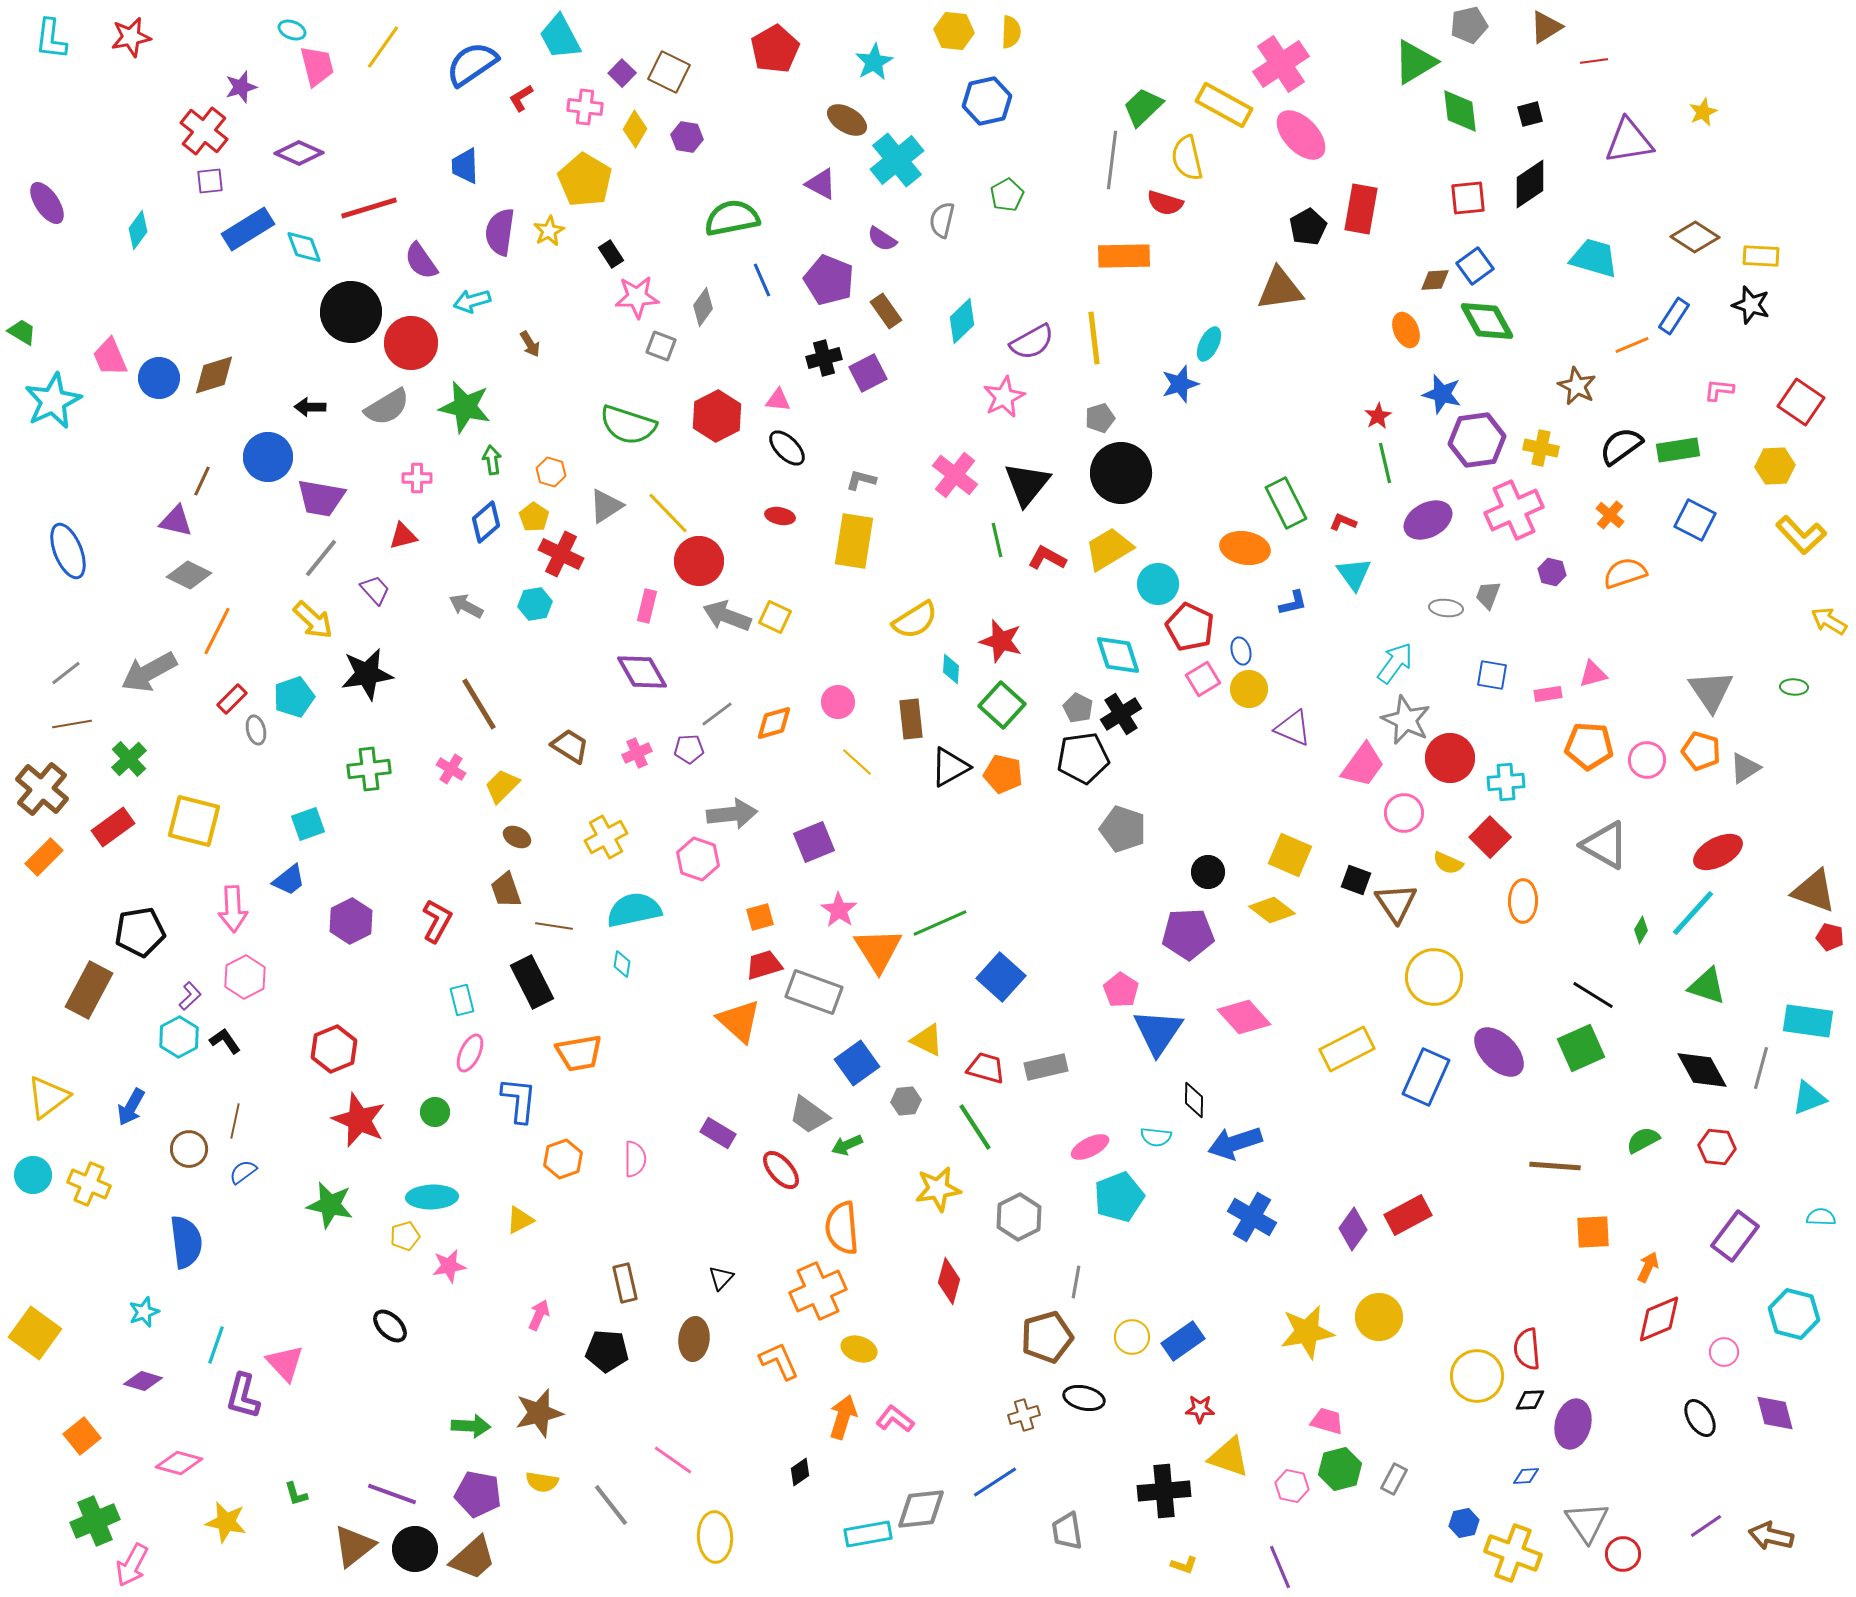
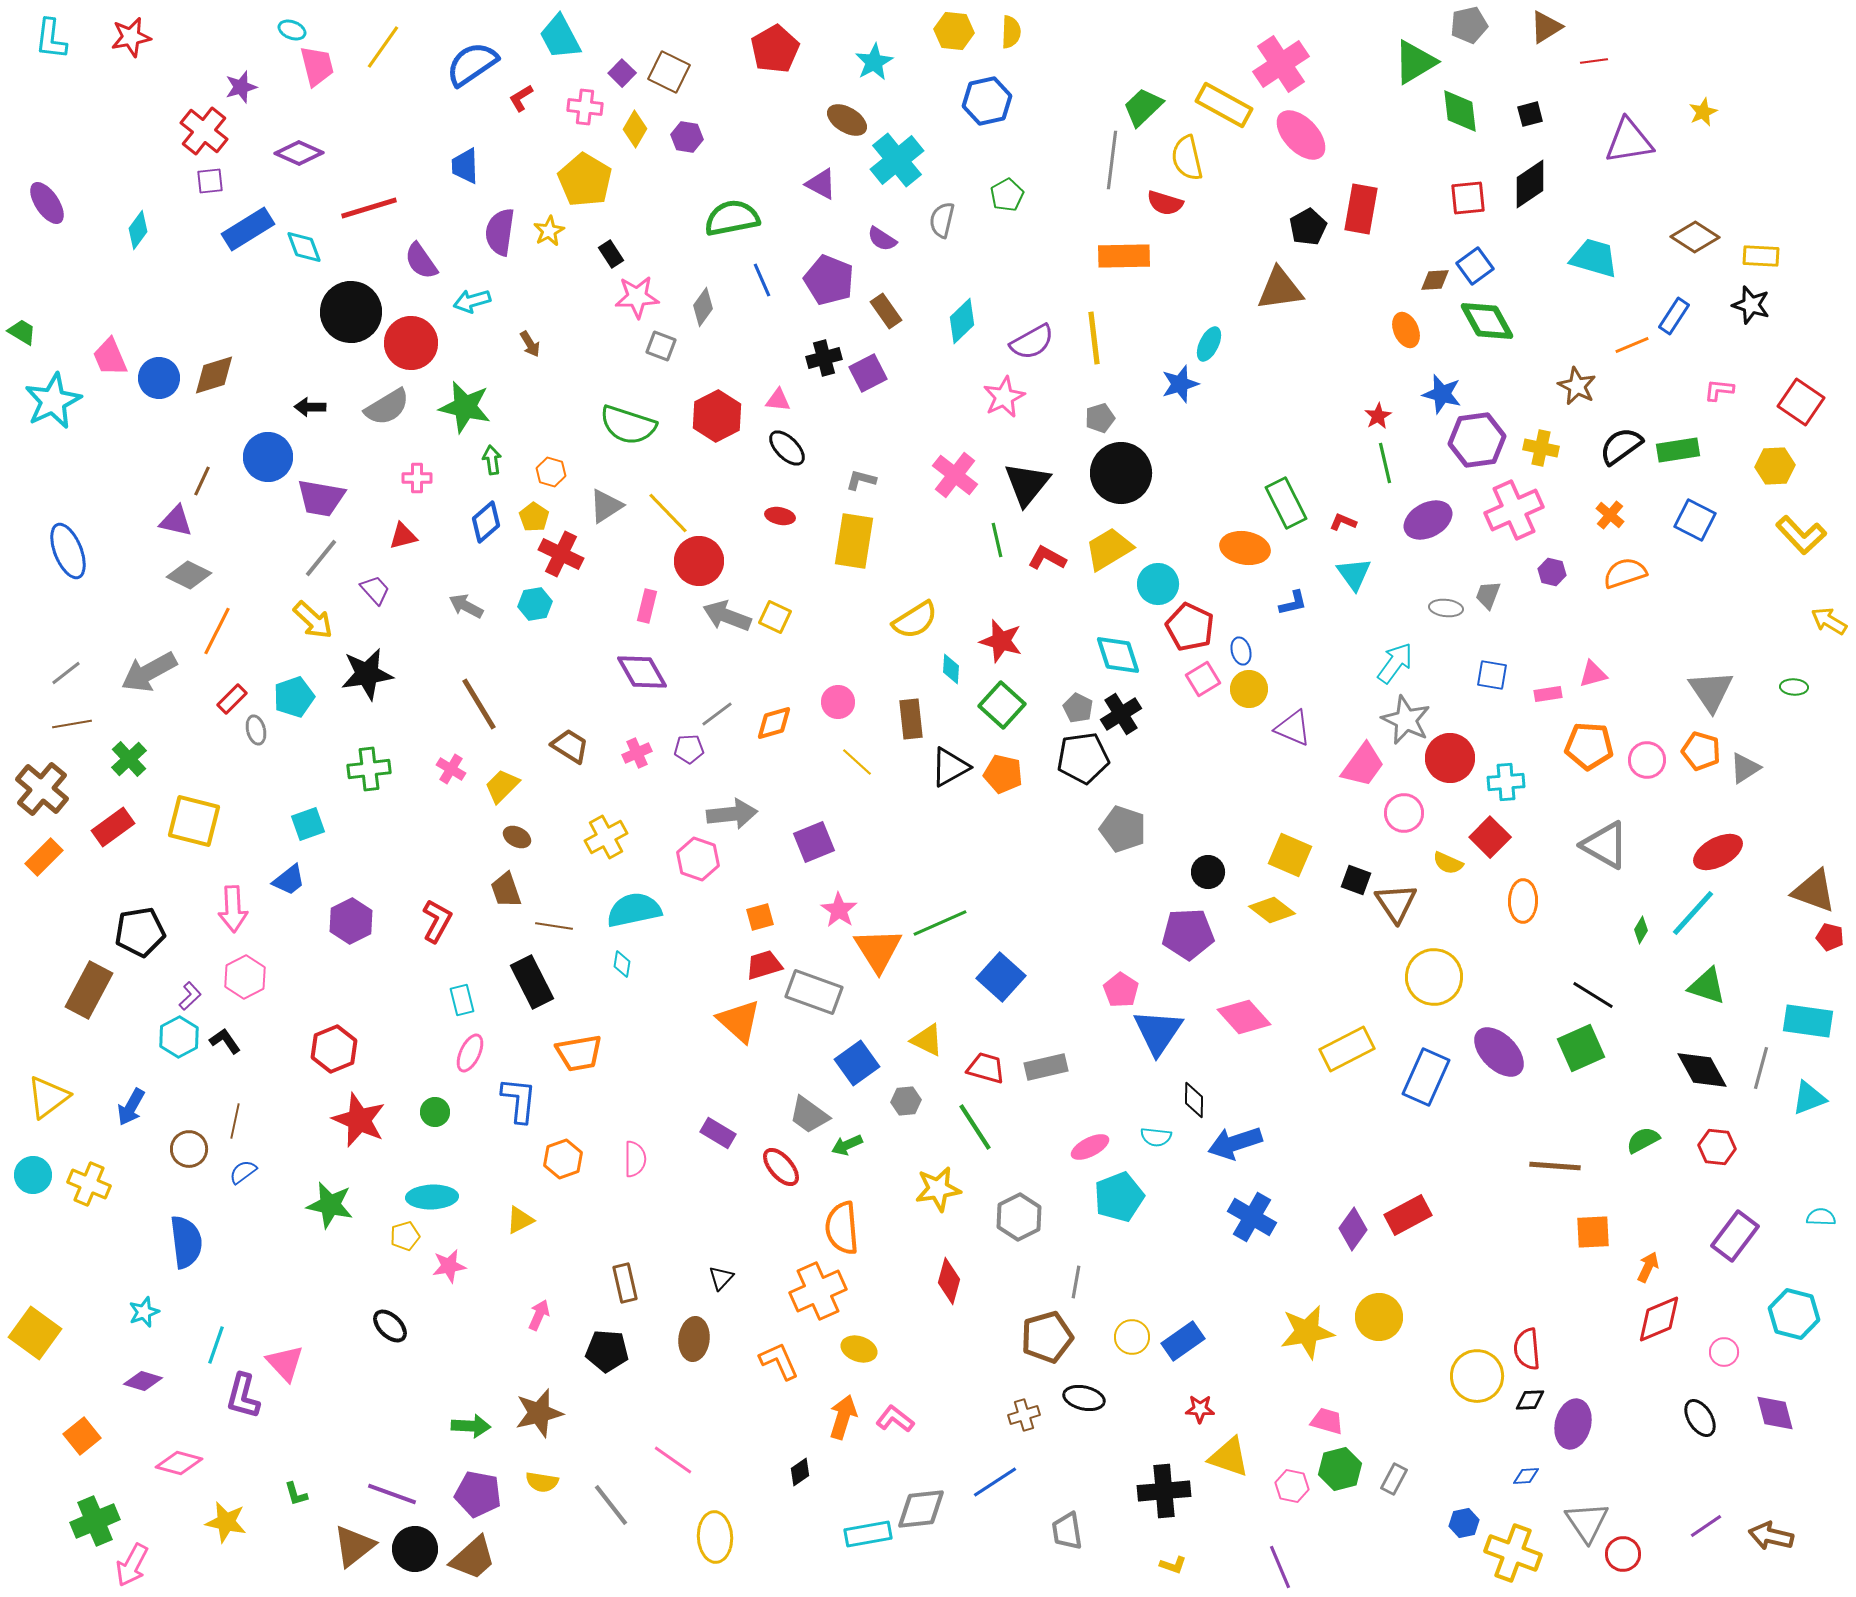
red ellipse at (781, 1170): moved 3 px up
yellow L-shape at (1184, 1565): moved 11 px left
